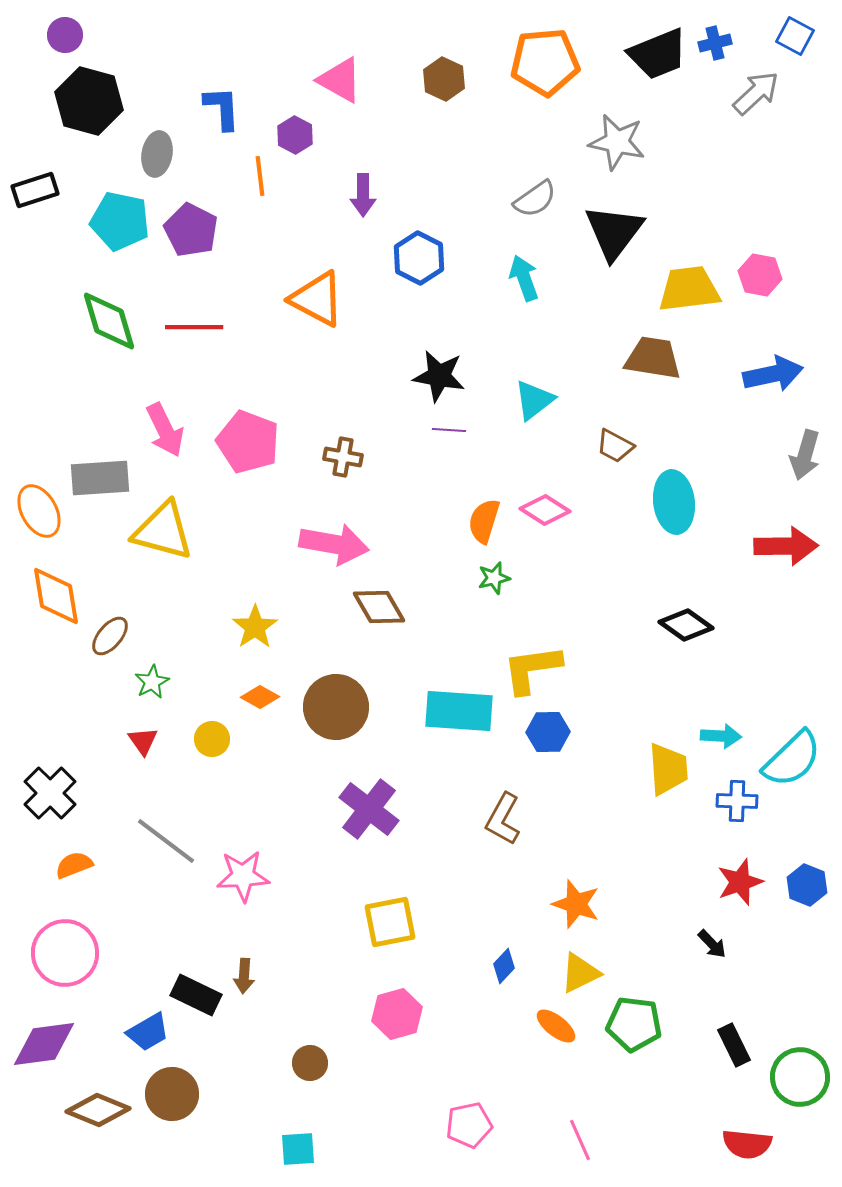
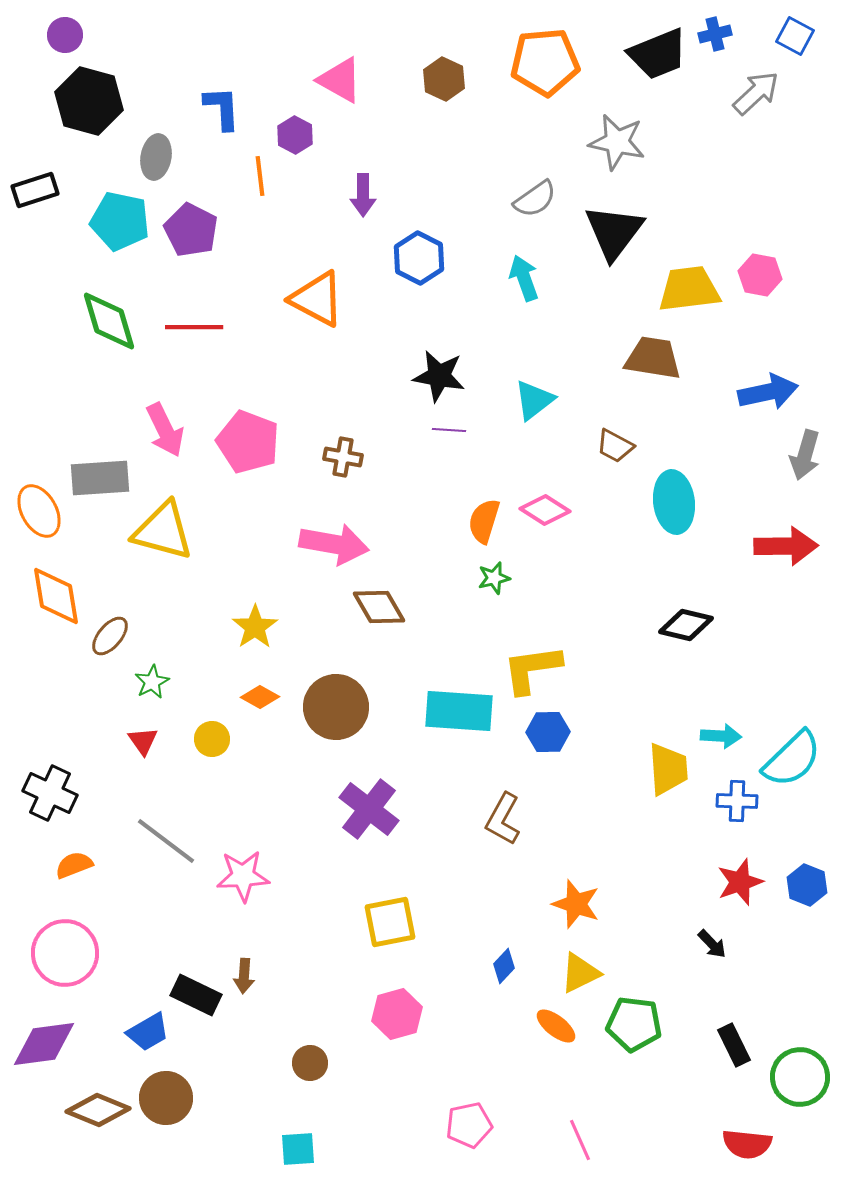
blue cross at (715, 43): moved 9 px up
gray ellipse at (157, 154): moved 1 px left, 3 px down
blue arrow at (773, 374): moved 5 px left, 18 px down
black diamond at (686, 625): rotated 22 degrees counterclockwise
black cross at (50, 793): rotated 20 degrees counterclockwise
brown circle at (172, 1094): moved 6 px left, 4 px down
